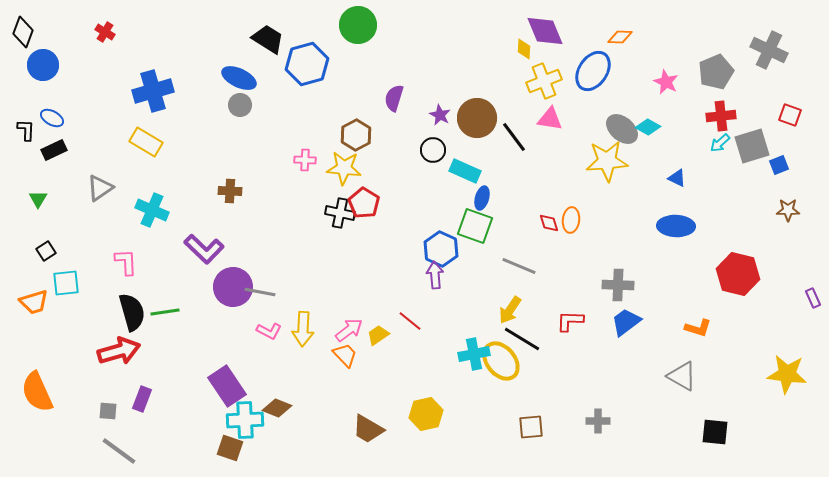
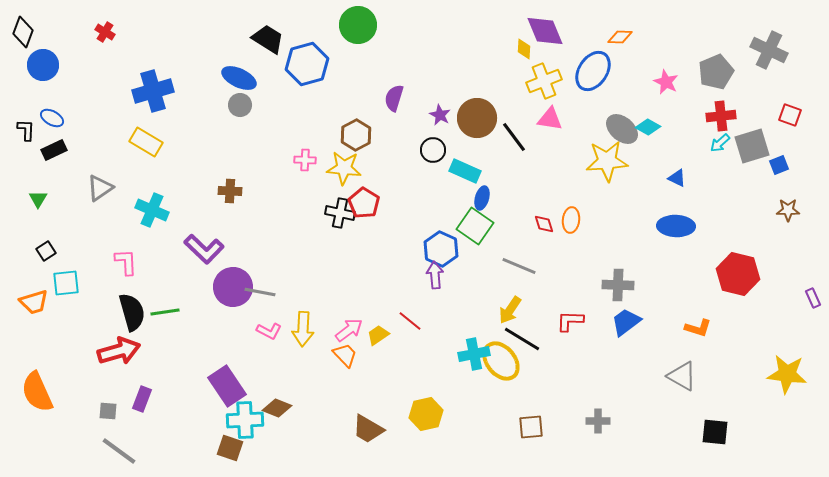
red diamond at (549, 223): moved 5 px left, 1 px down
green square at (475, 226): rotated 15 degrees clockwise
